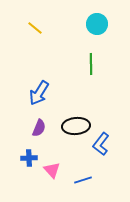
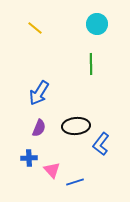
blue line: moved 8 px left, 2 px down
